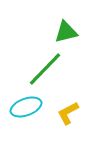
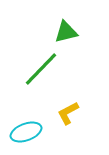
green line: moved 4 px left
cyan ellipse: moved 25 px down
